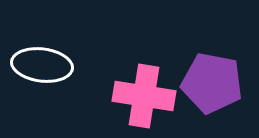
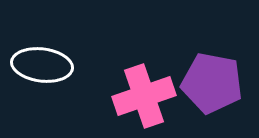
pink cross: rotated 28 degrees counterclockwise
